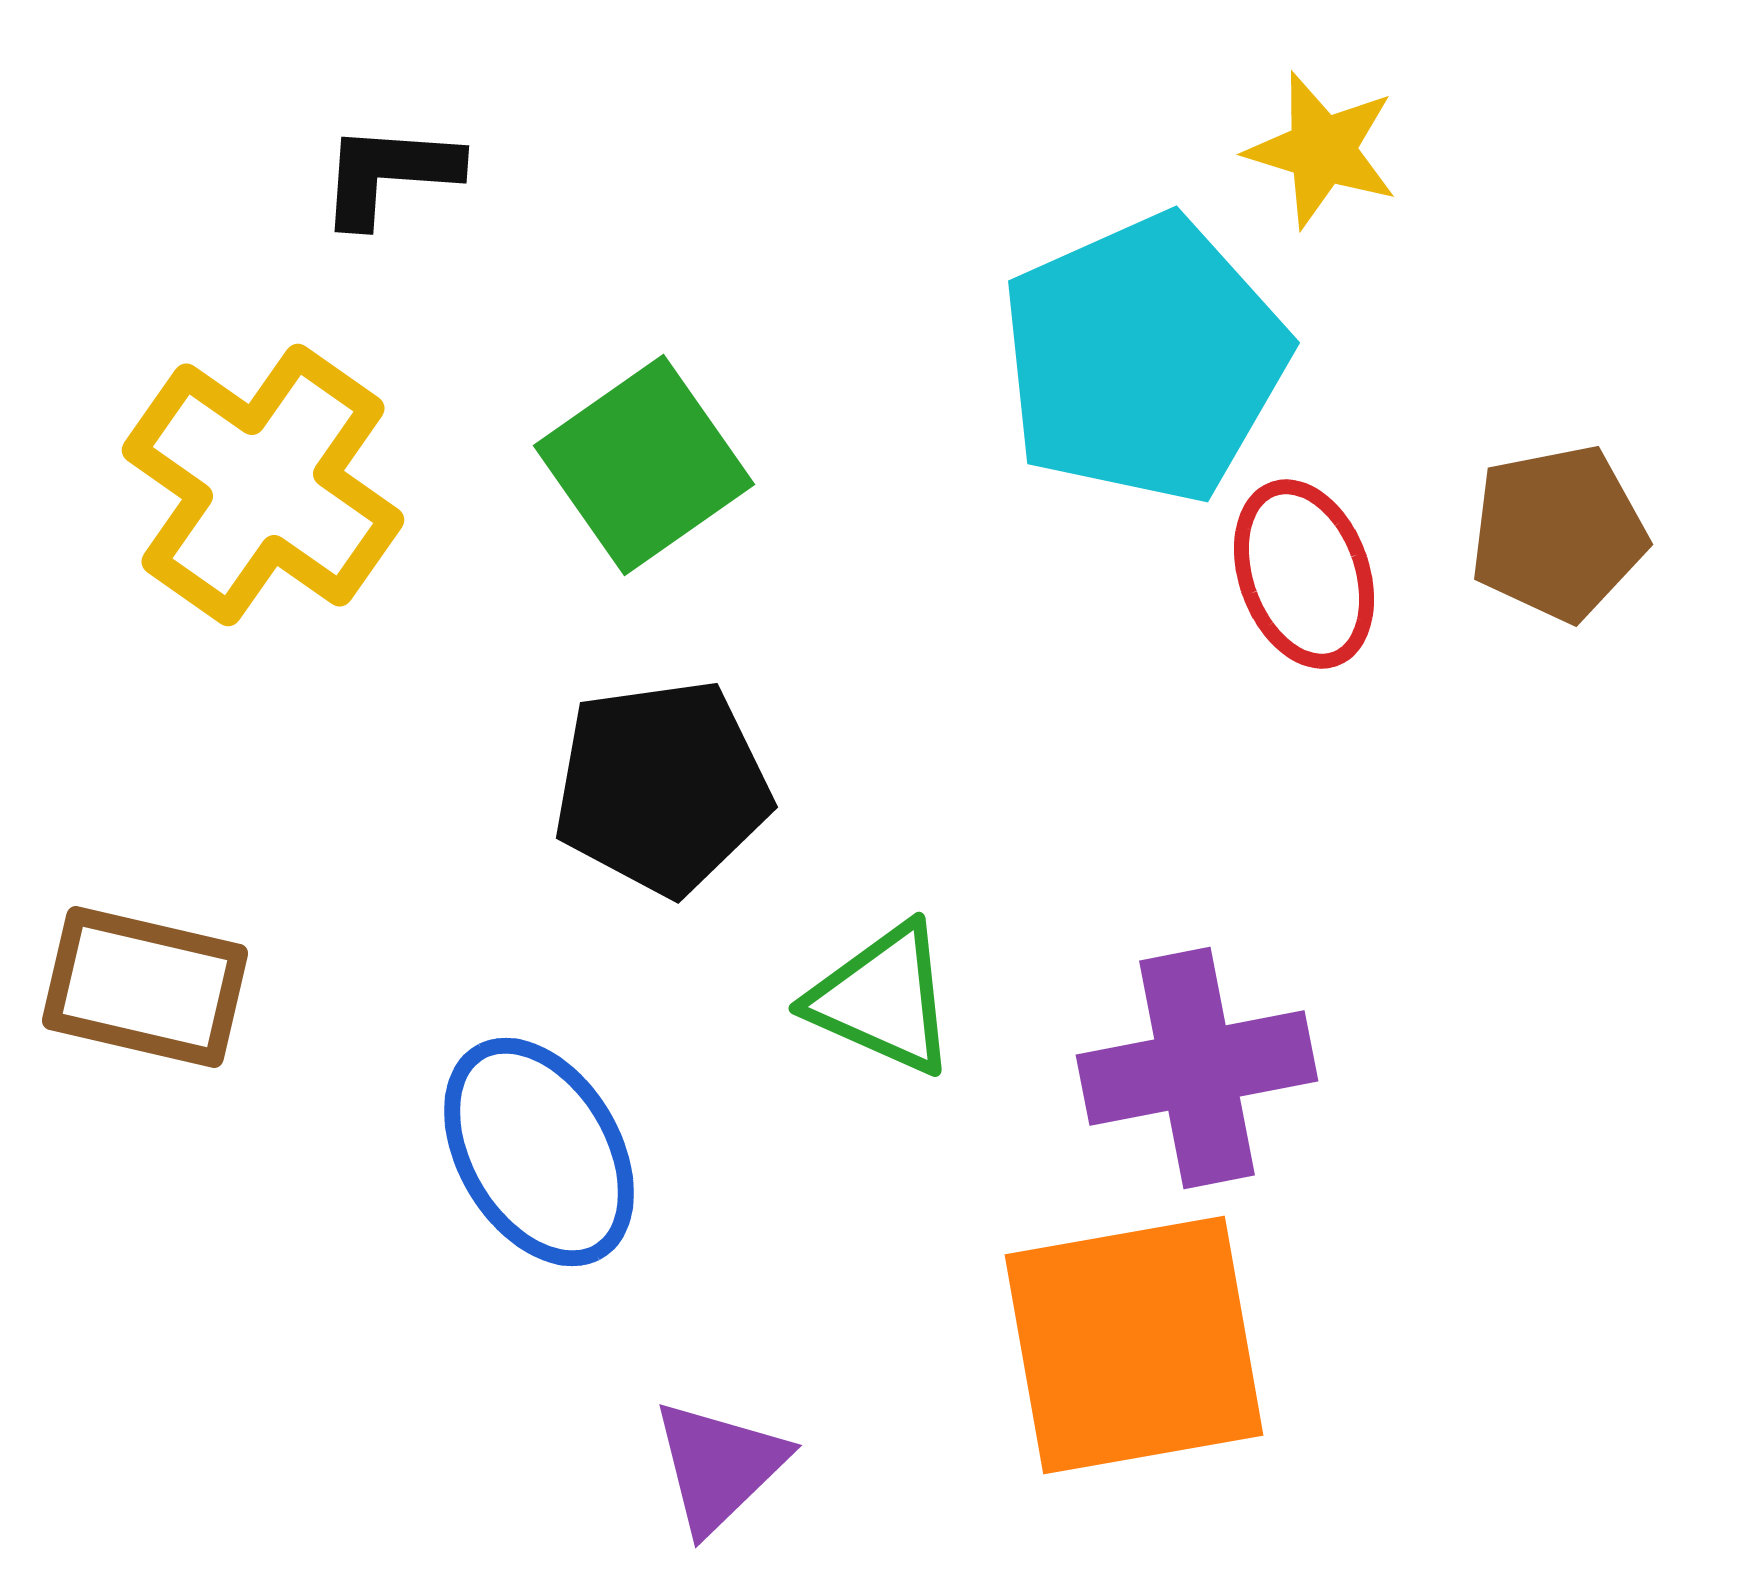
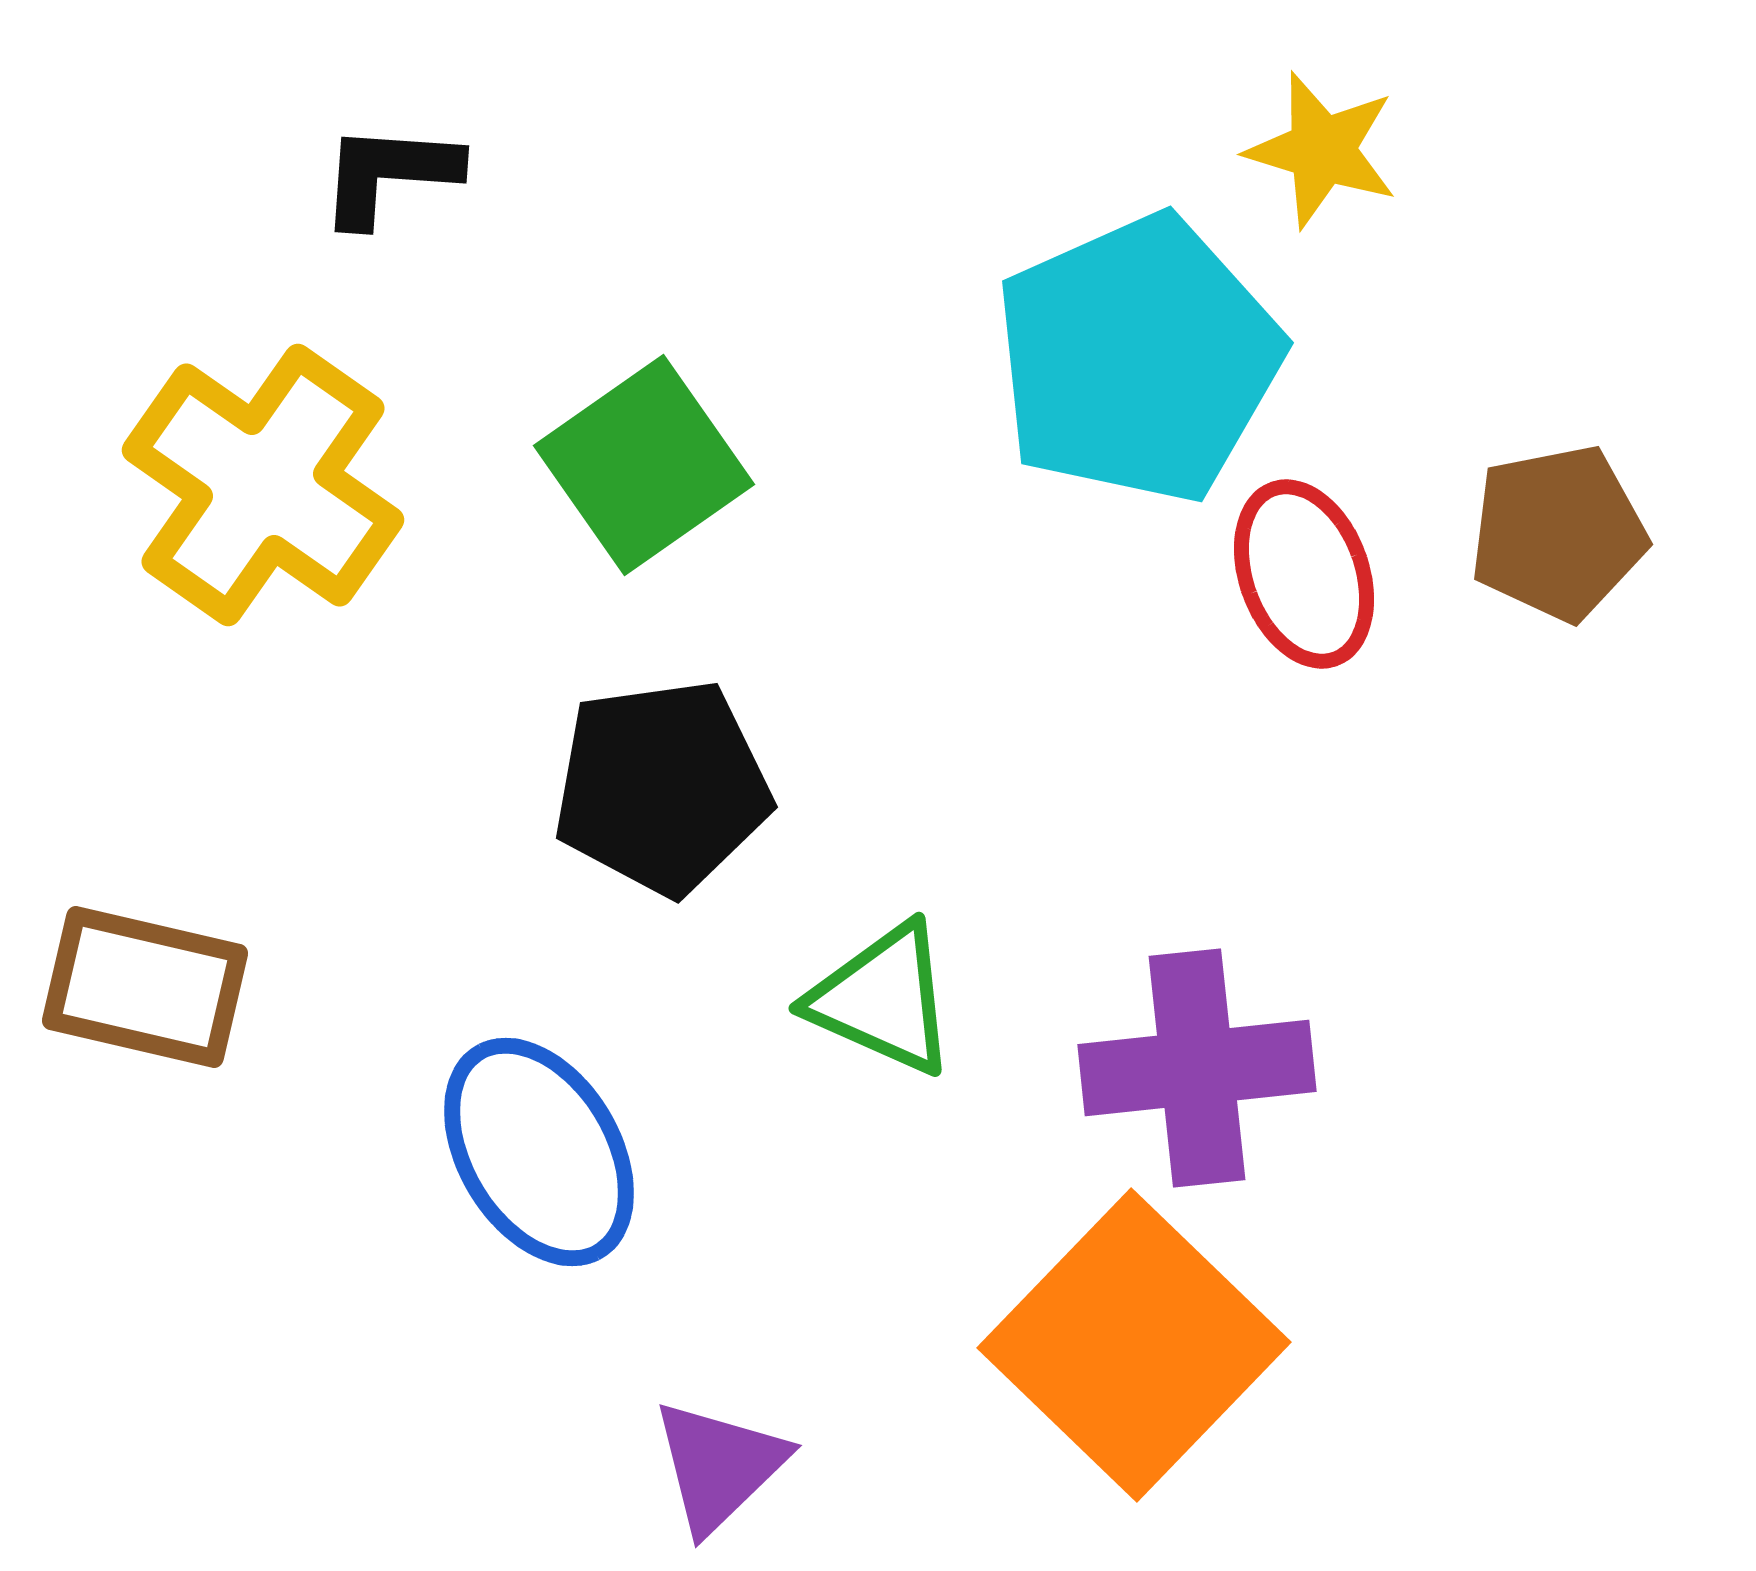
cyan pentagon: moved 6 px left
purple cross: rotated 5 degrees clockwise
orange square: rotated 36 degrees counterclockwise
